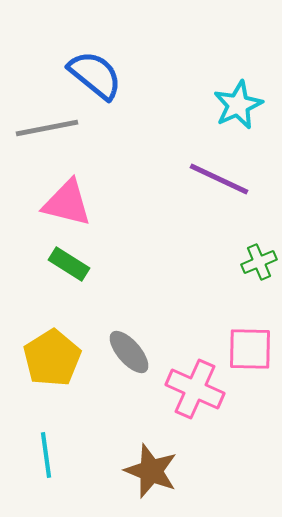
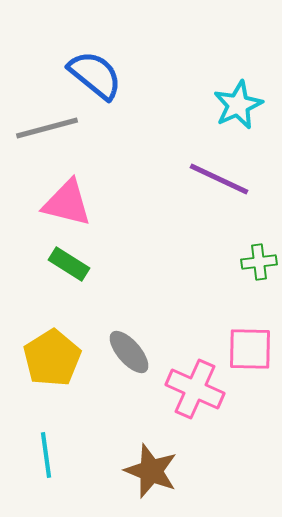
gray line: rotated 4 degrees counterclockwise
green cross: rotated 16 degrees clockwise
